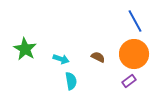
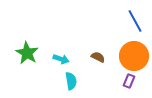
green star: moved 2 px right, 4 px down
orange circle: moved 2 px down
purple rectangle: rotated 32 degrees counterclockwise
